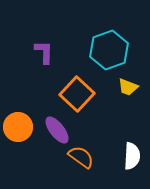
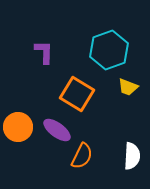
orange square: rotated 12 degrees counterclockwise
purple ellipse: rotated 16 degrees counterclockwise
orange semicircle: moved 1 px right, 1 px up; rotated 80 degrees clockwise
